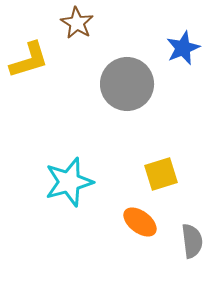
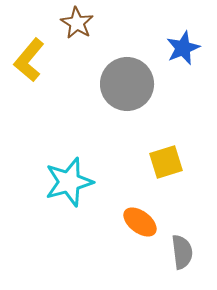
yellow L-shape: rotated 147 degrees clockwise
yellow square: moved 5 px right, 12 px up
gray semicircle: moved 10 px left, 11 px down
